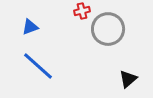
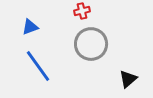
gray circle: moved 17 px left, 15 px down
blue line: rotated 12 degrees clockwise
